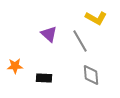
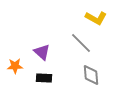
purple triangle: moved 7 px left, 18 px down
gray line: moved 1 px right, 2 px down; rotated 15 degrees counterclockwise
